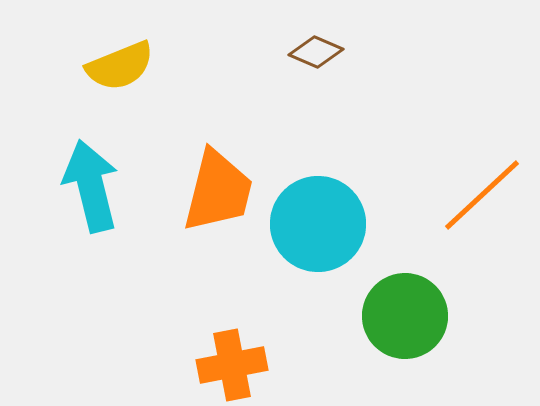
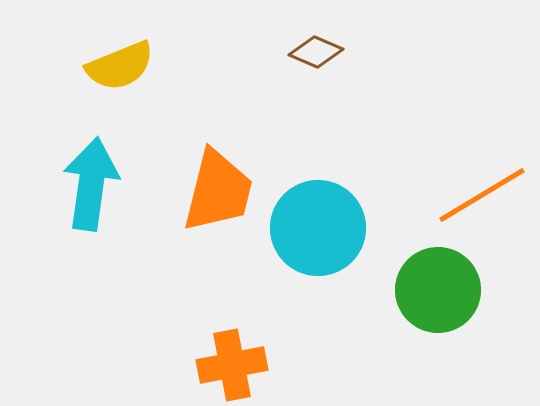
cyan arrow: moved 2 px up; rotated 22 degrees clockwise
orange line: rotated 12 degrees clockwise
cyan circle: moved 4 px down
green circle: moved 33 px right, 26 px up
